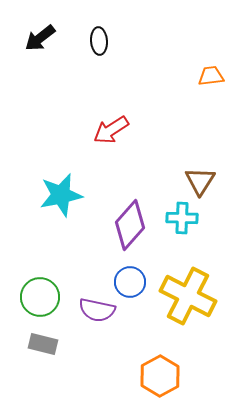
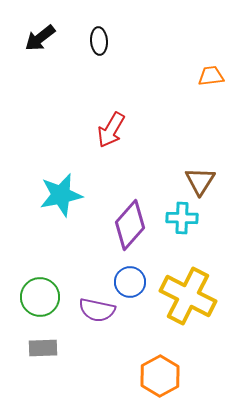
red arrow: rotated 27 degrees counterclockwise
gray rectangle: moved 4 px down; rotated 16 degrees counterclockwise
